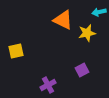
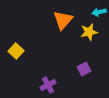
orange triangle: rotated 45 degrees clockwise
yellow star: moved 2 px right, 1 px up
yellow square: rotated 35 degrees counterclockwise
purple square: moved 2 px right, 1 px up
